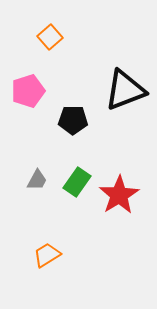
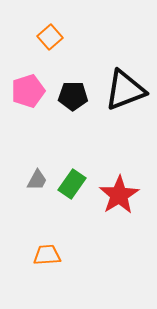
black pentagon: moved 24 px up
green rectangle: moved 5 px left, 2 px down
orange trapezoid: rotated 28 degrees clockwise
